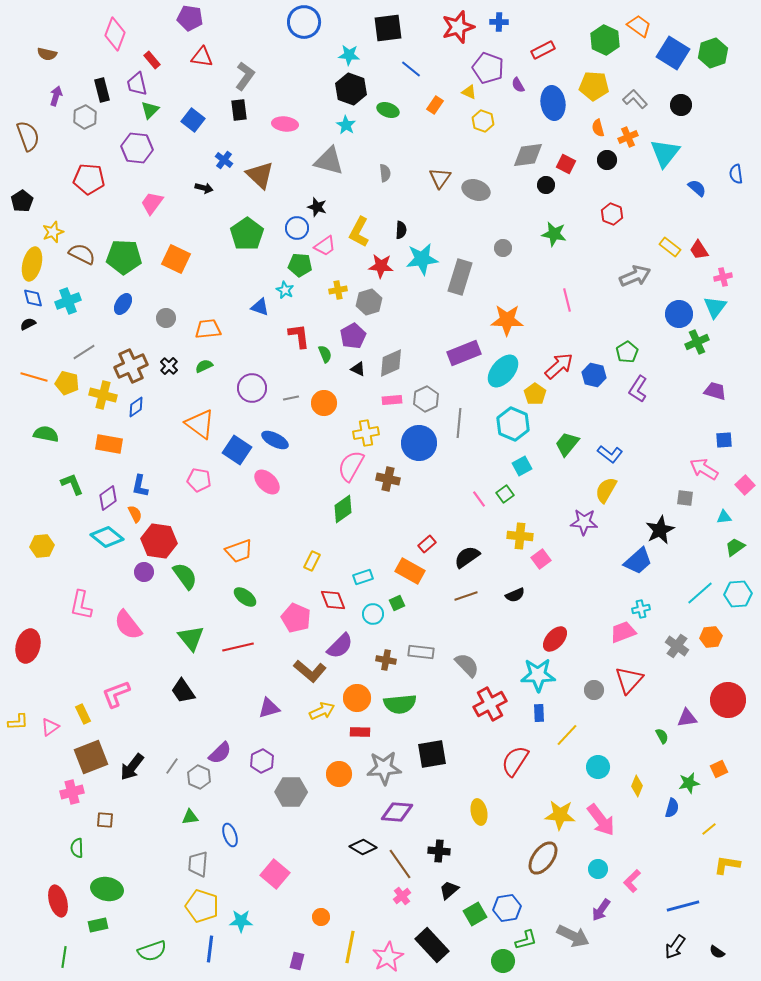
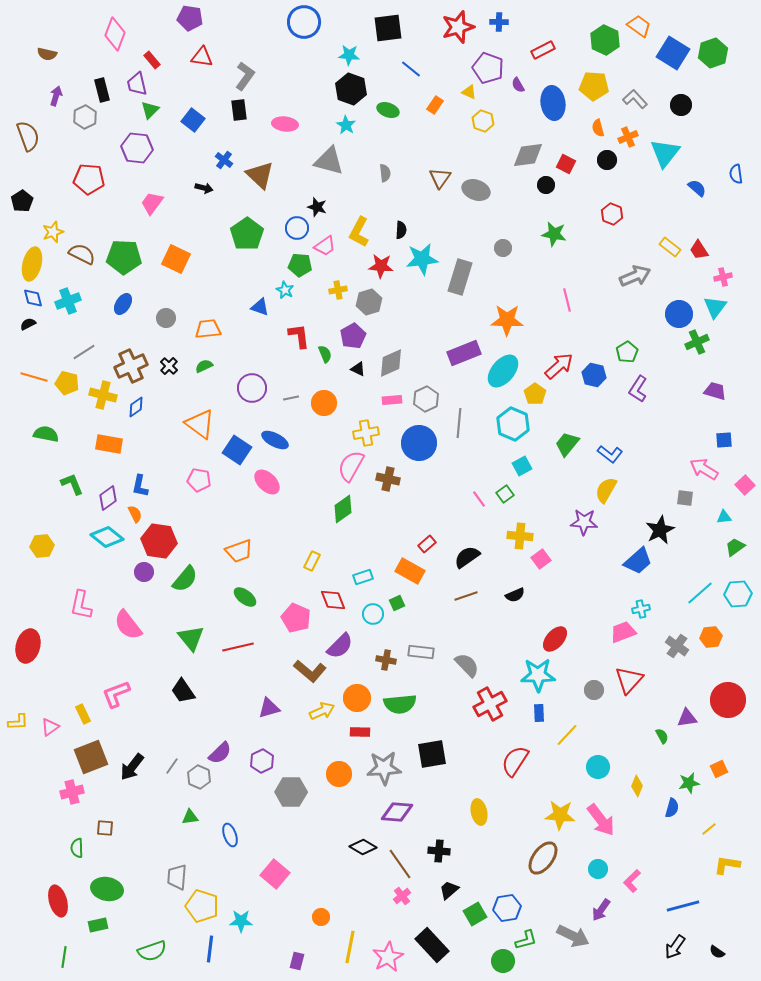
green semicircle at (185, 576): moved 3 px down; rotated 76 degrees clockwise
brown square at (105, 820): moved 8 px down
gray trapezoid at (198, 864): moved 21 px left, 13 px down
